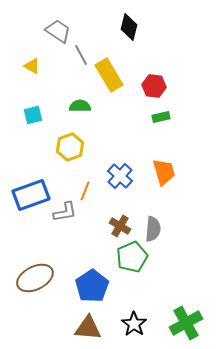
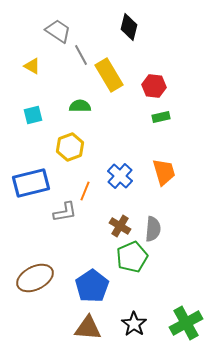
blue rectangle: moved 12 px up; rotated 6 degrees clockwise
